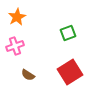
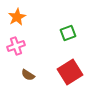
pink cross: moved 1 px right
